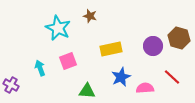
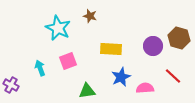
yellow rectangle: rotated 15 degrees clockwise
red line: moved 1 px right, 1 px up
green triangle: rotated 12 degrees counterclockwise
